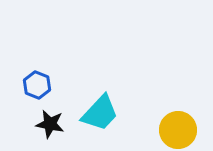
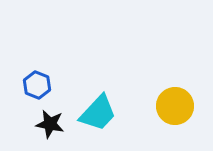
cyan trapezoid: moved 2 px left
yellow circle: moved 3 px left, 24 px up
